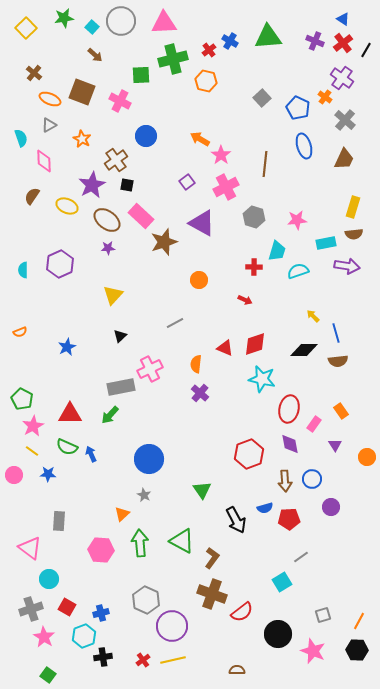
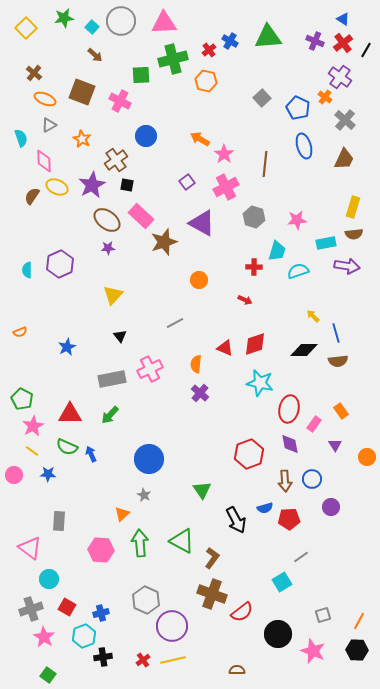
purple cross at (342, 78): moved 2 px left, 1 px up
orange ellipse at (50, 99): moved 5 px left
pink star at (221, 155): moved 3 px right, 1 px up
yellow ellipse at (67, 206): moved 10 px left, 19 px up
cyan semicircle at (23, 270): moved 4 px right
black triangle at (120, 336): rotated 24 degrees counterclockwise
cyan star at (262, 379): moved 2 px left, 4 px down
gray rectangle at (121, 387): moved 9 px left, 8 px up
